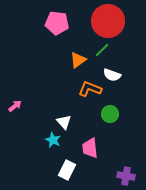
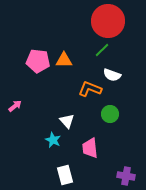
pink pentagon: moved 19 px left, 38 px down
orange triangle: moved 14 px left; rotated 36 degrees clockwise
white triangle: moved 3 px right, 1 px up
white rectangle: moved 2 px left, 5 px down; rotated 42 degrees counterclockwise
